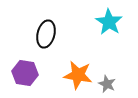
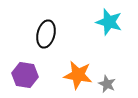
cyan star: rotated 16 degrees counterclockwise
purple hexagon: moved 2 px down
